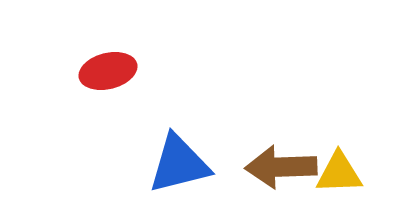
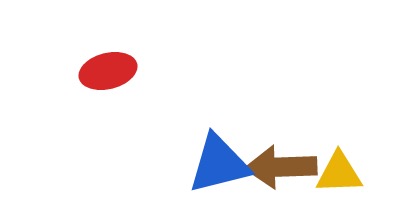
blue triangle: moved 40 px right
